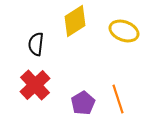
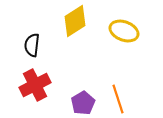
black semicircle: moved 4 px left, 1 px down
red cross: rotated 16 degrees clockwise
